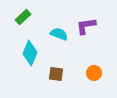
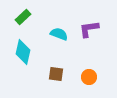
purple L-shape: moved 3 px right, 3 px down
cyan diamond: moved 7 px left, 1 px up; rotated 10 degrees counterclockwise
orange circle: moved 5 px left, 4 px down
